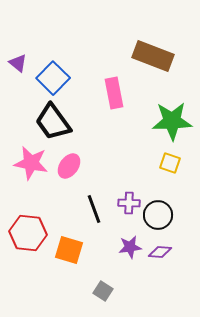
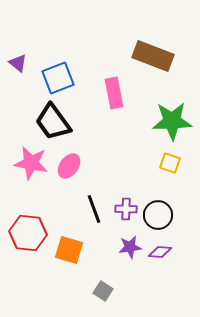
blue square: moved 5 px right; rotated 24 degrees clockwise
purple cross: moved 3 px left, 6 px down
